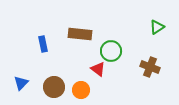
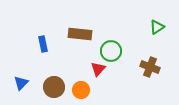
red triangle: rotated 35 degrees clockwise
